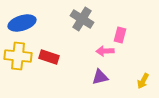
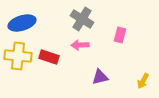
pink arrow: moved 25 px left, 6 px up
